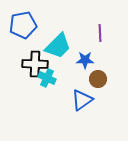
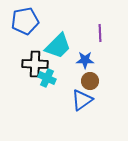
blue pentagon: moved 2 px right, 4 px up
brown circle: moved 8 px left, 2 px down
